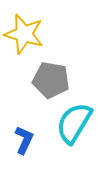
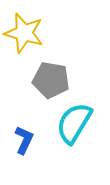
yellow star: moved 1 px up
